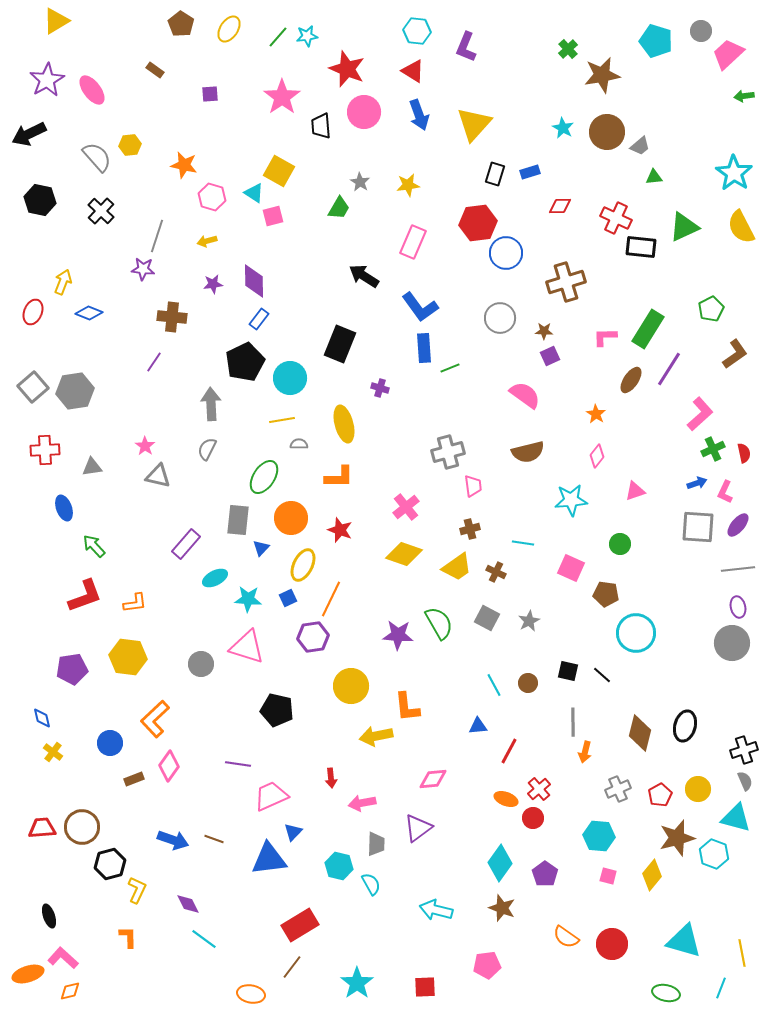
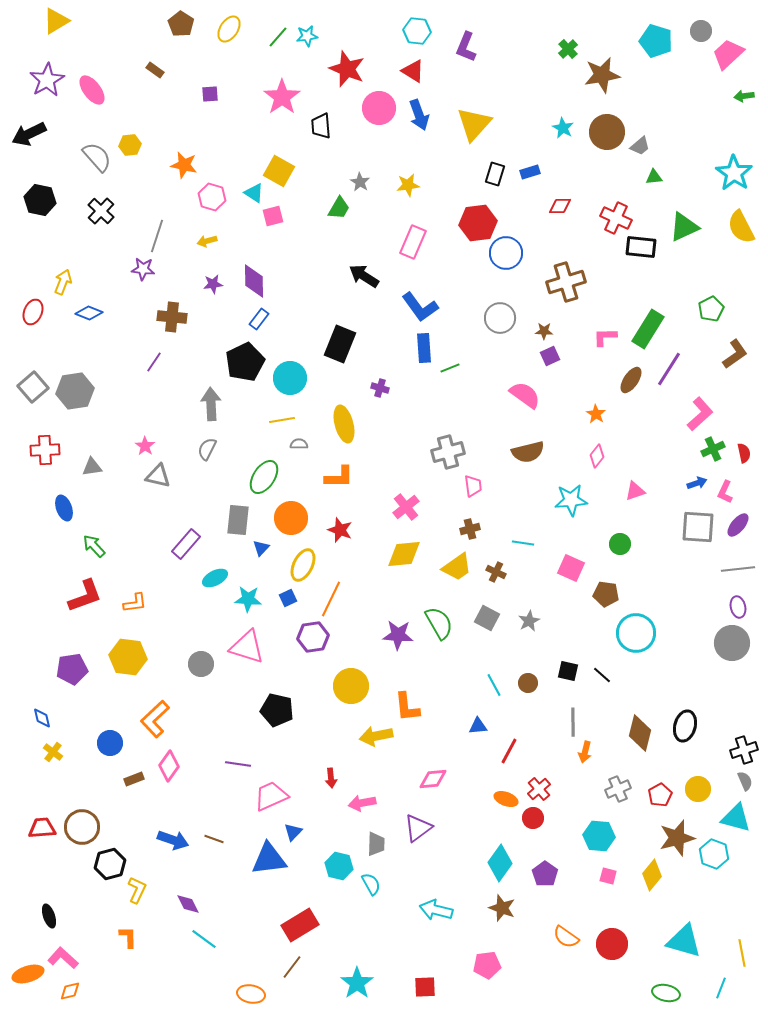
pink circle at (364, 112): moved 15 px right, 4 px up
yellow diamond at (404, 554): rotated 24 degrees counterclockwise
